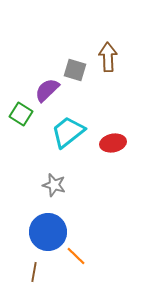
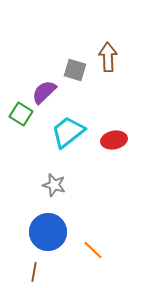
purple semicircle: moved 3 px left, 2 px down
red ellipse: moved 1 px right, 3 px up
orange line: moved 17 px right, 6 px up
